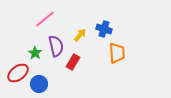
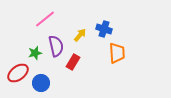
green star: rotated 24 degrees clockwise
blue circle: moved 2 px right, 1 px up
